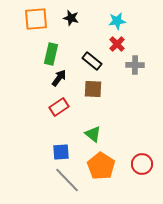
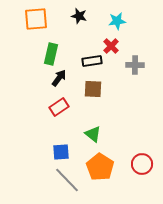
black star: moved 8 px right, 2 px up
red cross: moved 6 px left, 2 px down
black rectangle: rotated 48 degrees counterclockwise
orange pentagon: moved 1 px left, 1 px down
